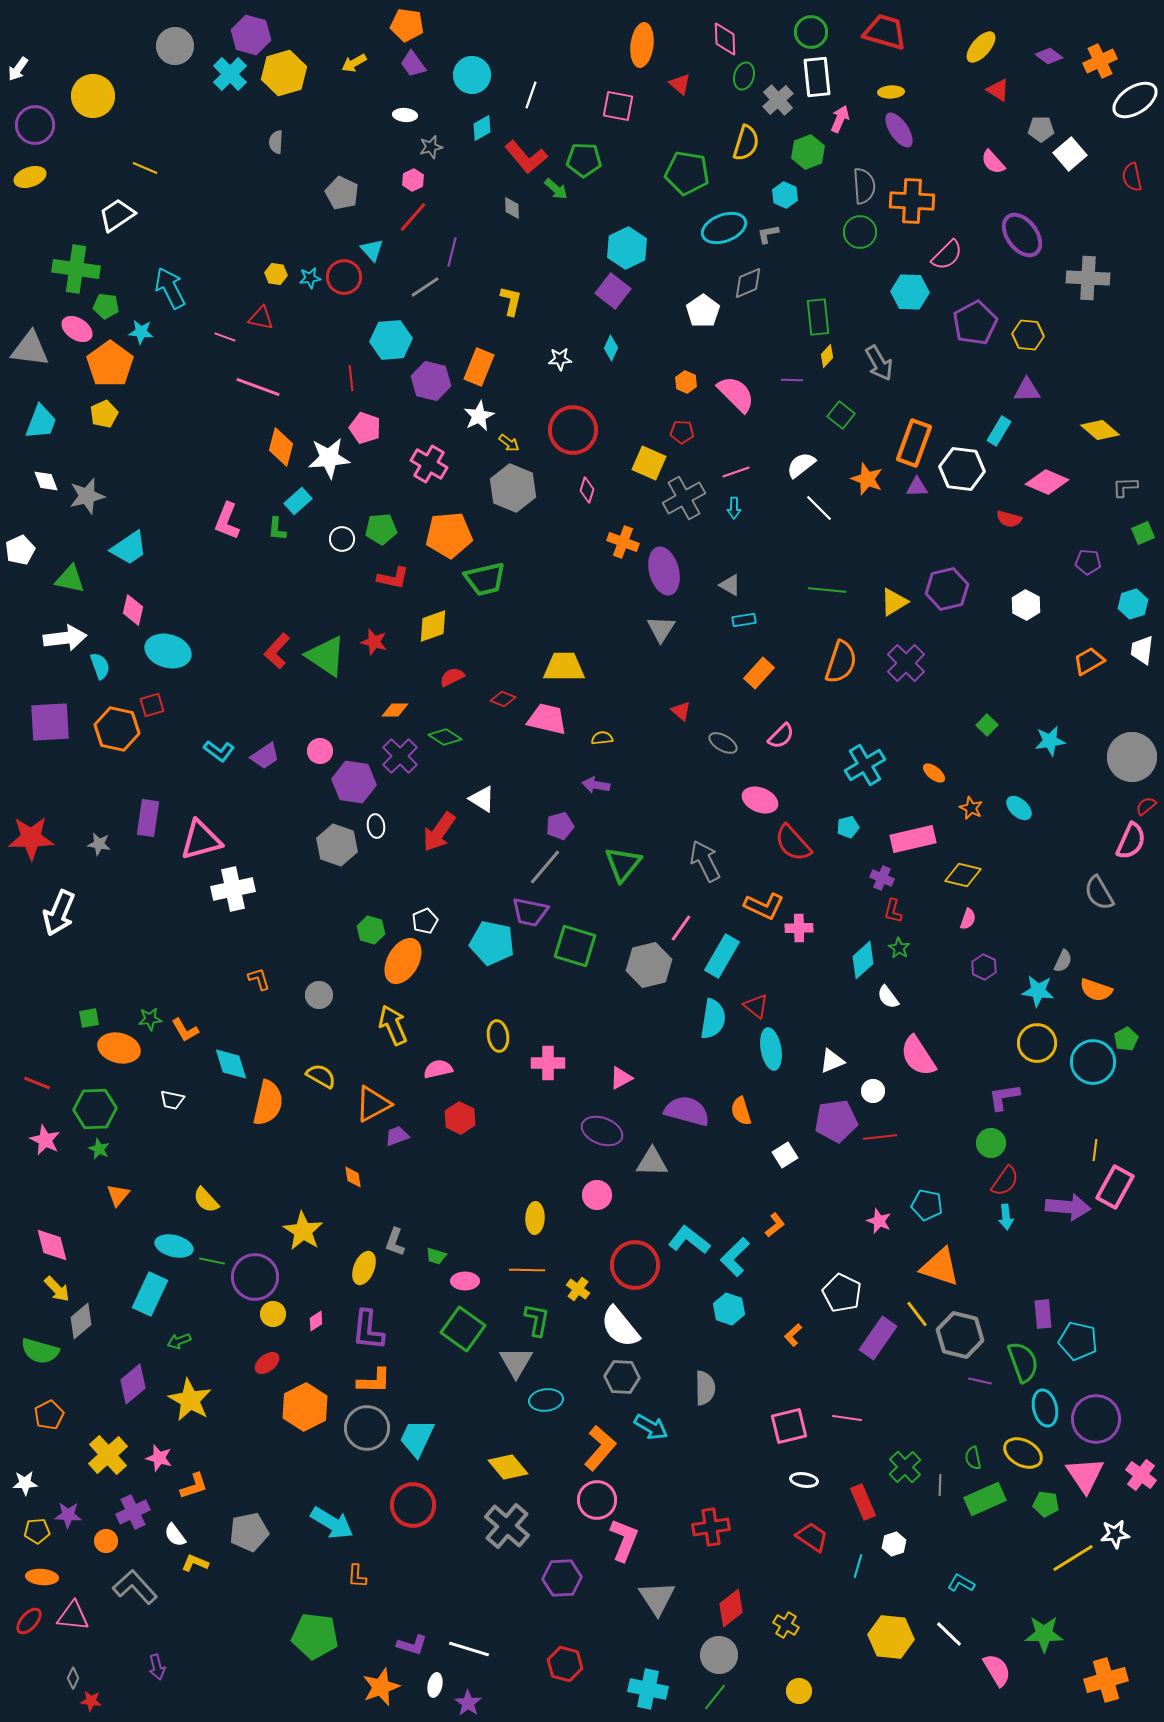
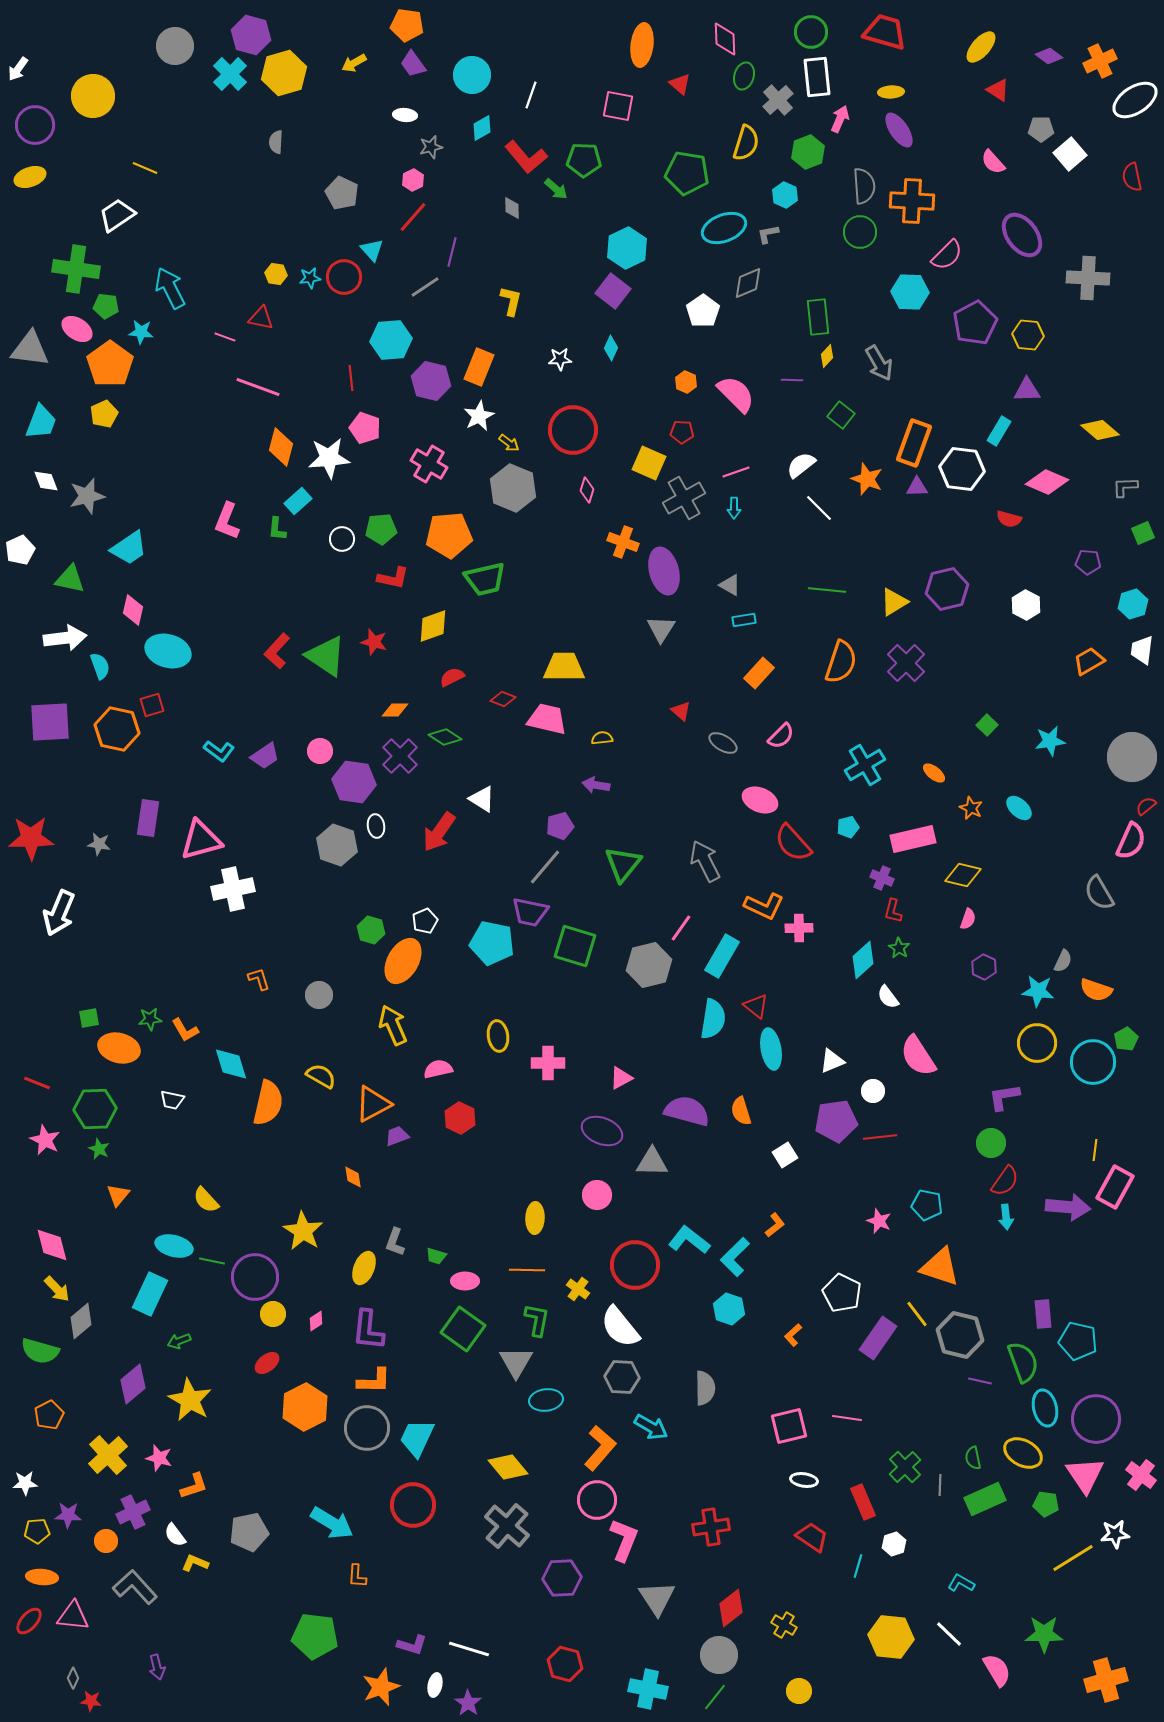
yellow cross at (786, 1625): moved 2 px left
